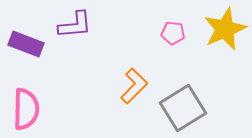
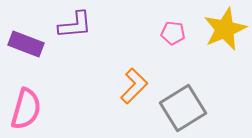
pink semicircle: rotated 15 degrees clockwise
